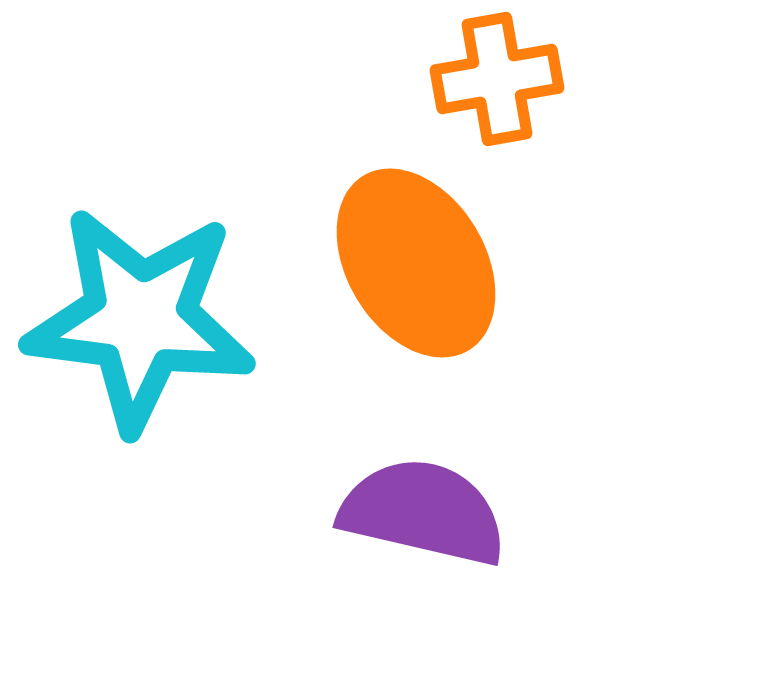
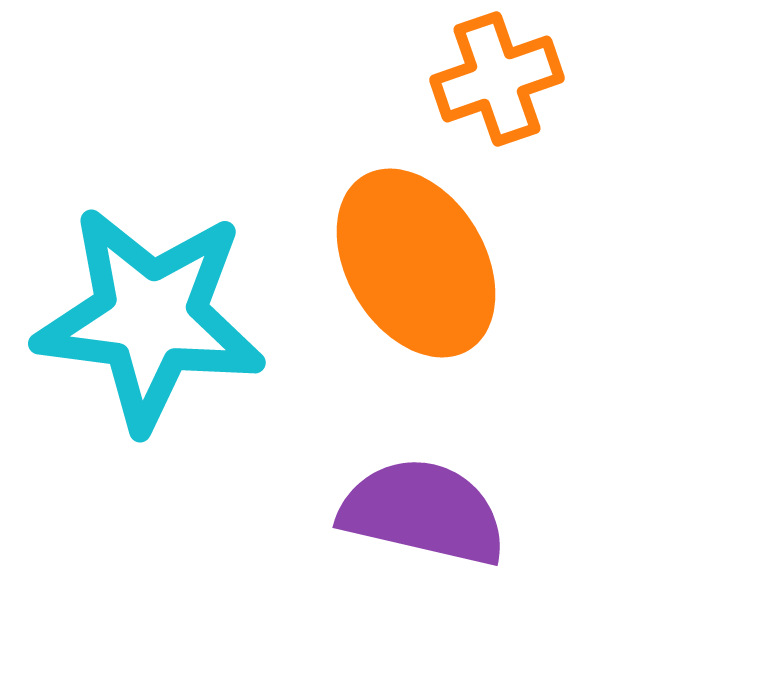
orange cross: rotated 9 degrees counterclockwise
cyan star: moved 10 px right, 1 px up
